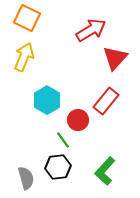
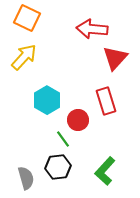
red arrow: moved 1 px right, 1 px up; rotated 144 degrees counterclockwise
yellow arrow: rotated 20 degrees clockwise
red rectangle: rotated 56 degrees counterclockwise
green line: moved 1 px up
